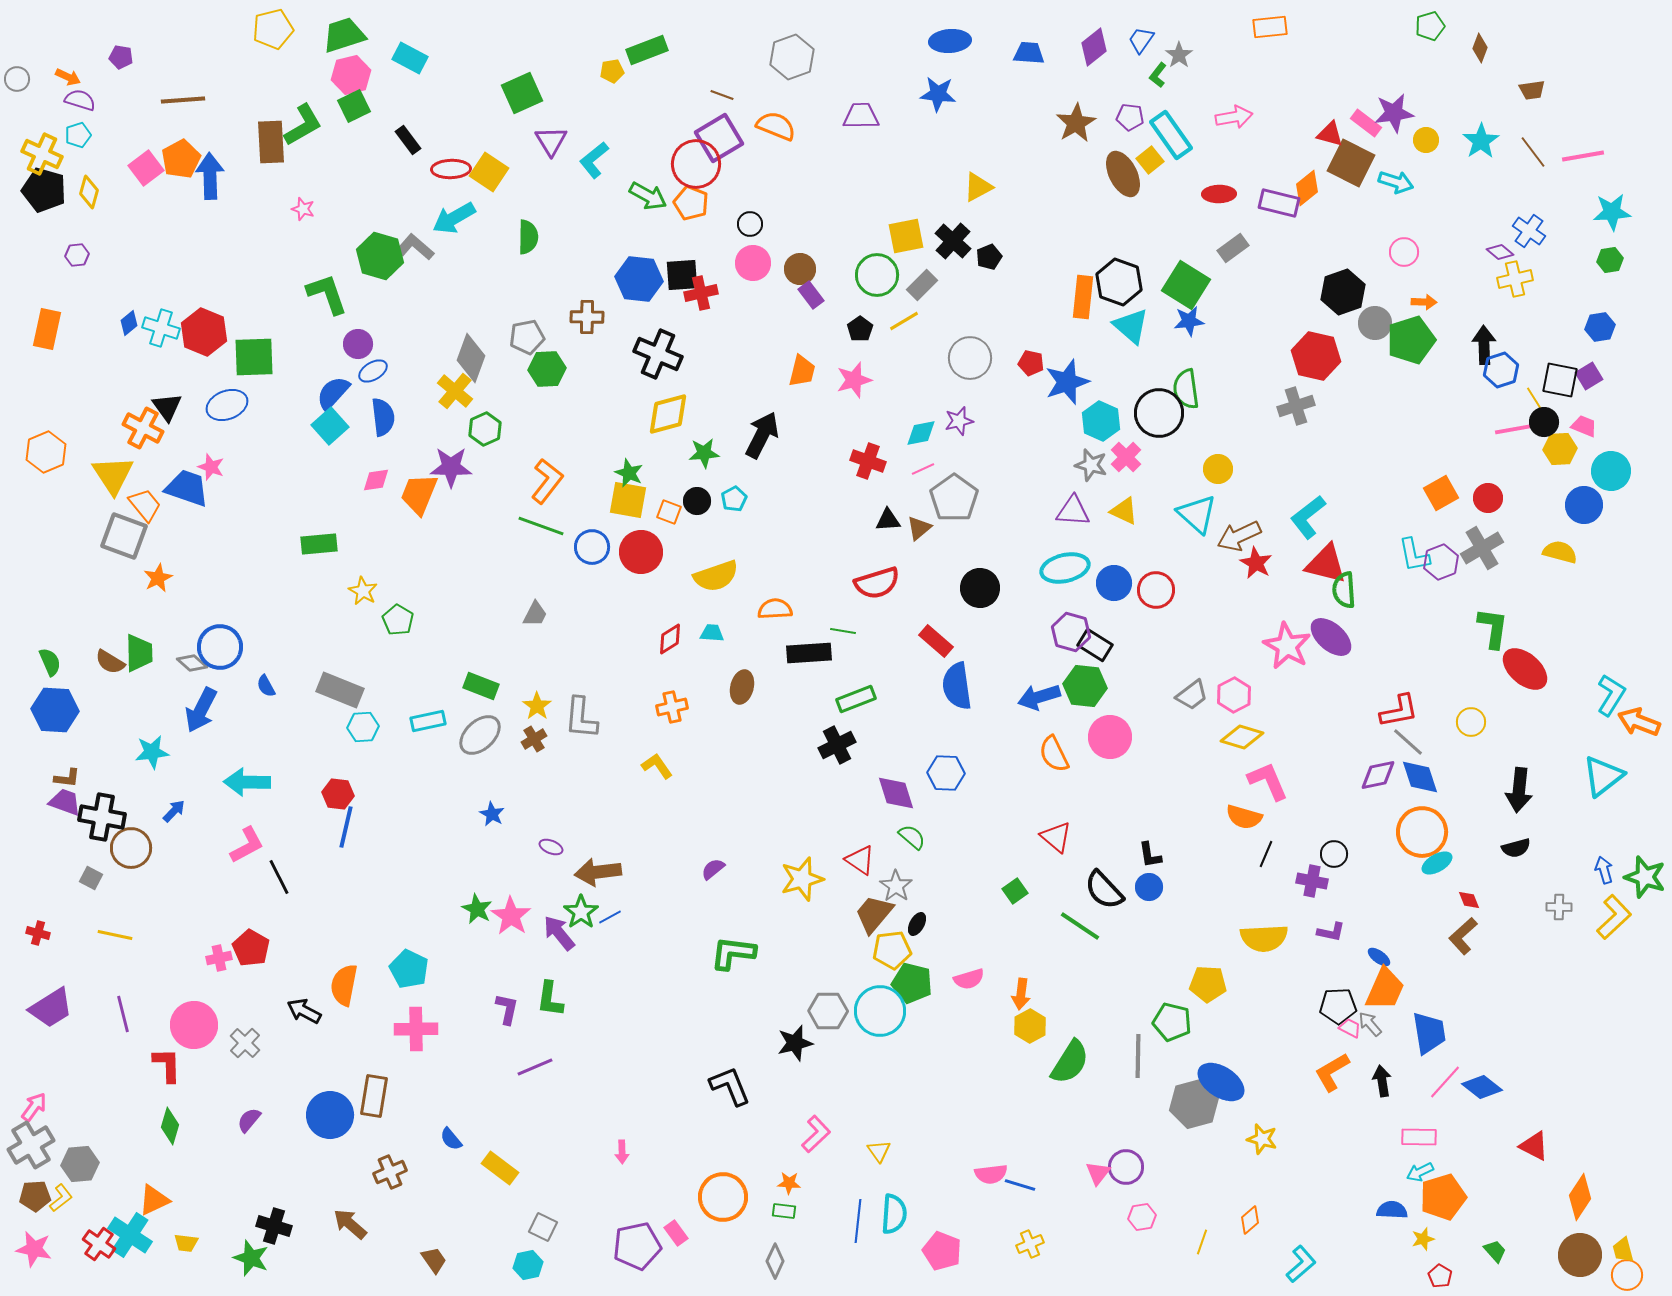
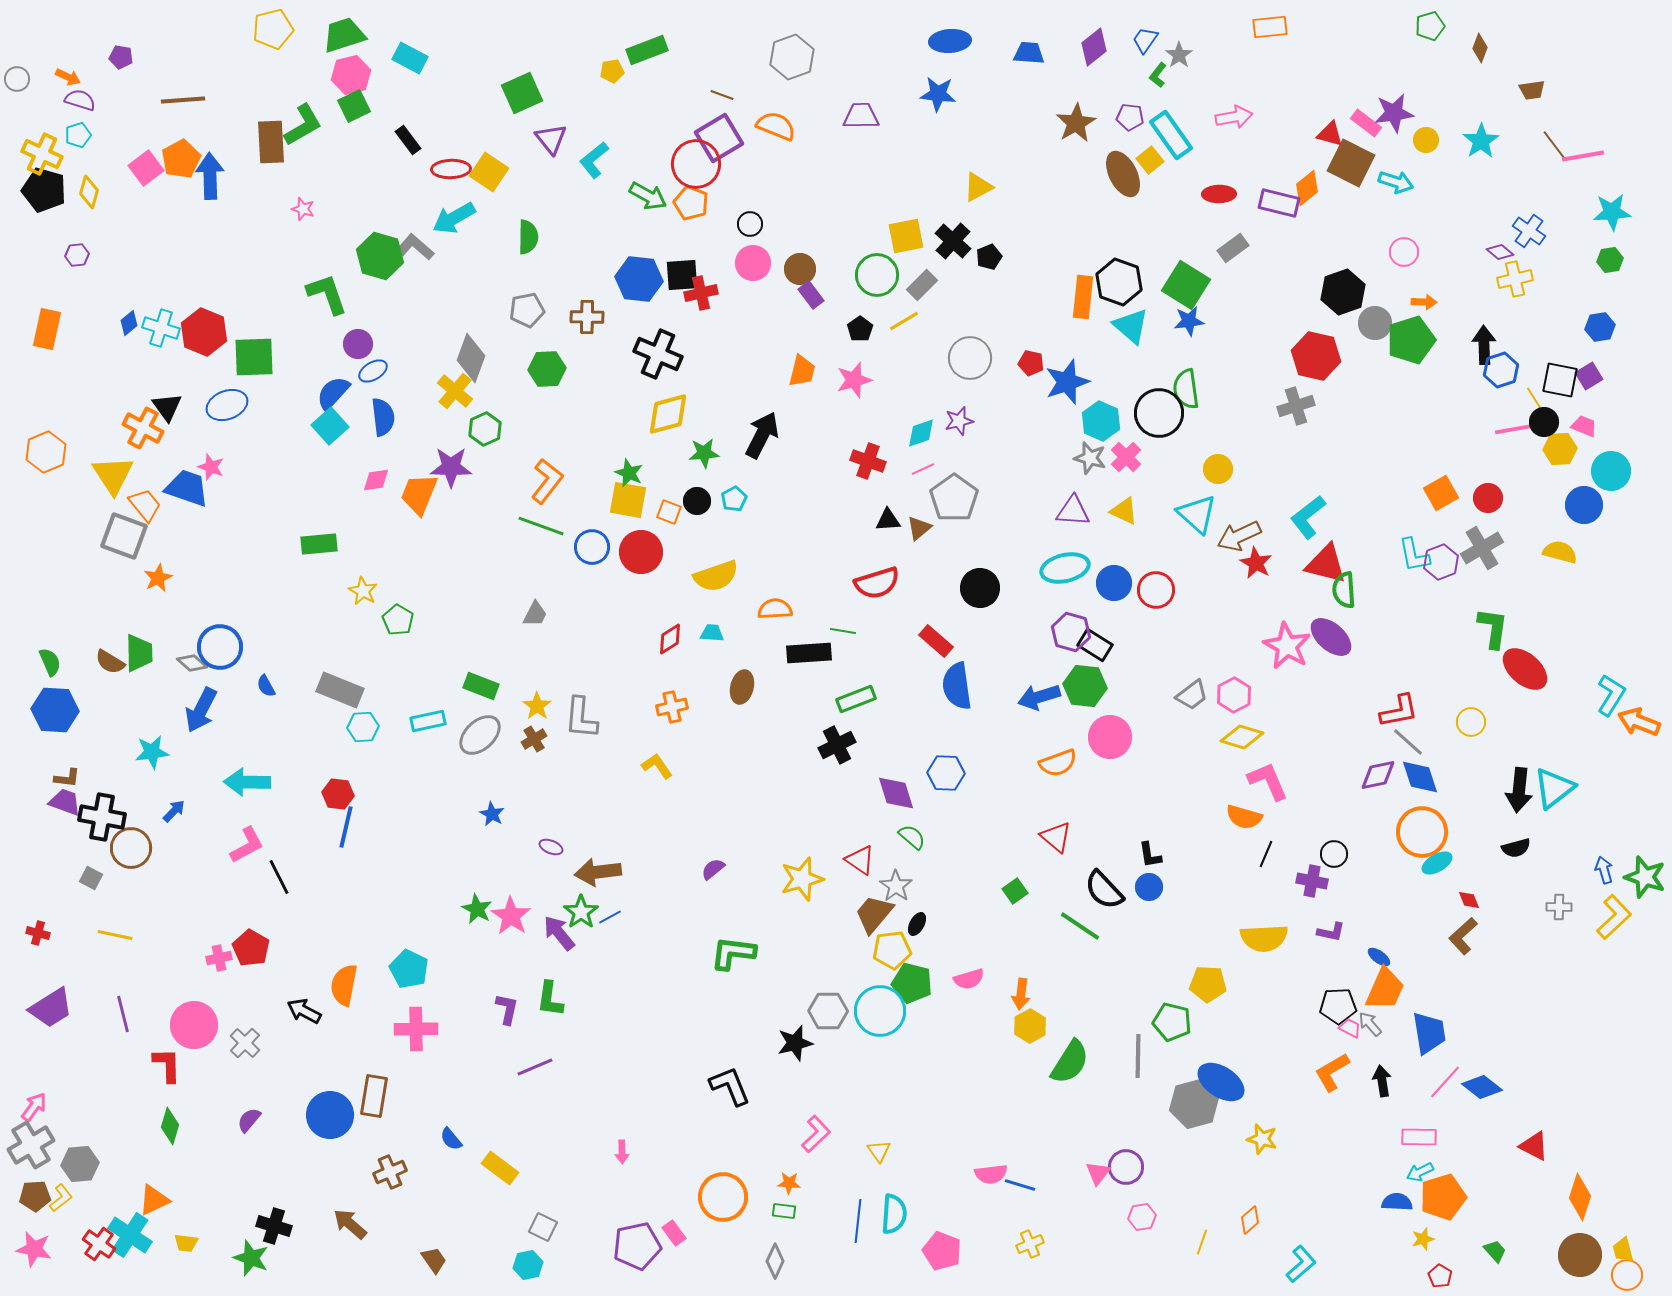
blue trapezoid at (1141, 40): moved 4 px right
purple triangle at (551, 141): moved 2 px up; rotated 8 degrees counterclockwise
brown line at (1533, 152): moved 22 px right, 6 px up
gray pentagon at (527, 337): moved 27 px up
cyan diamond at (921, 433): rotated 8 degrees counterclockwise
gray star at (1091, 465): moved 1 px left, 7 px up
orange semicircle at (1054, 754): moved 4 px right, 9 px down; rotated 84 degrees counterclockwise
cyan triangle at (1603, 776): moved 49 px left, 12 px down
orange diamond at (1580, 1197): rotated 15 degrees counterclockwise
blue semicircle at (1392, 1210): moved 5 px right, 8 px up
pink rectangle at (676, 1233): moved 2 px left
